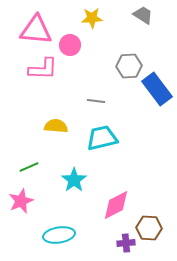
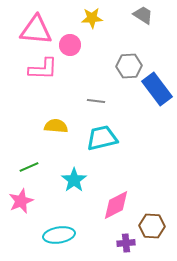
brown hexagon: moved 3 px right, 2 px up
